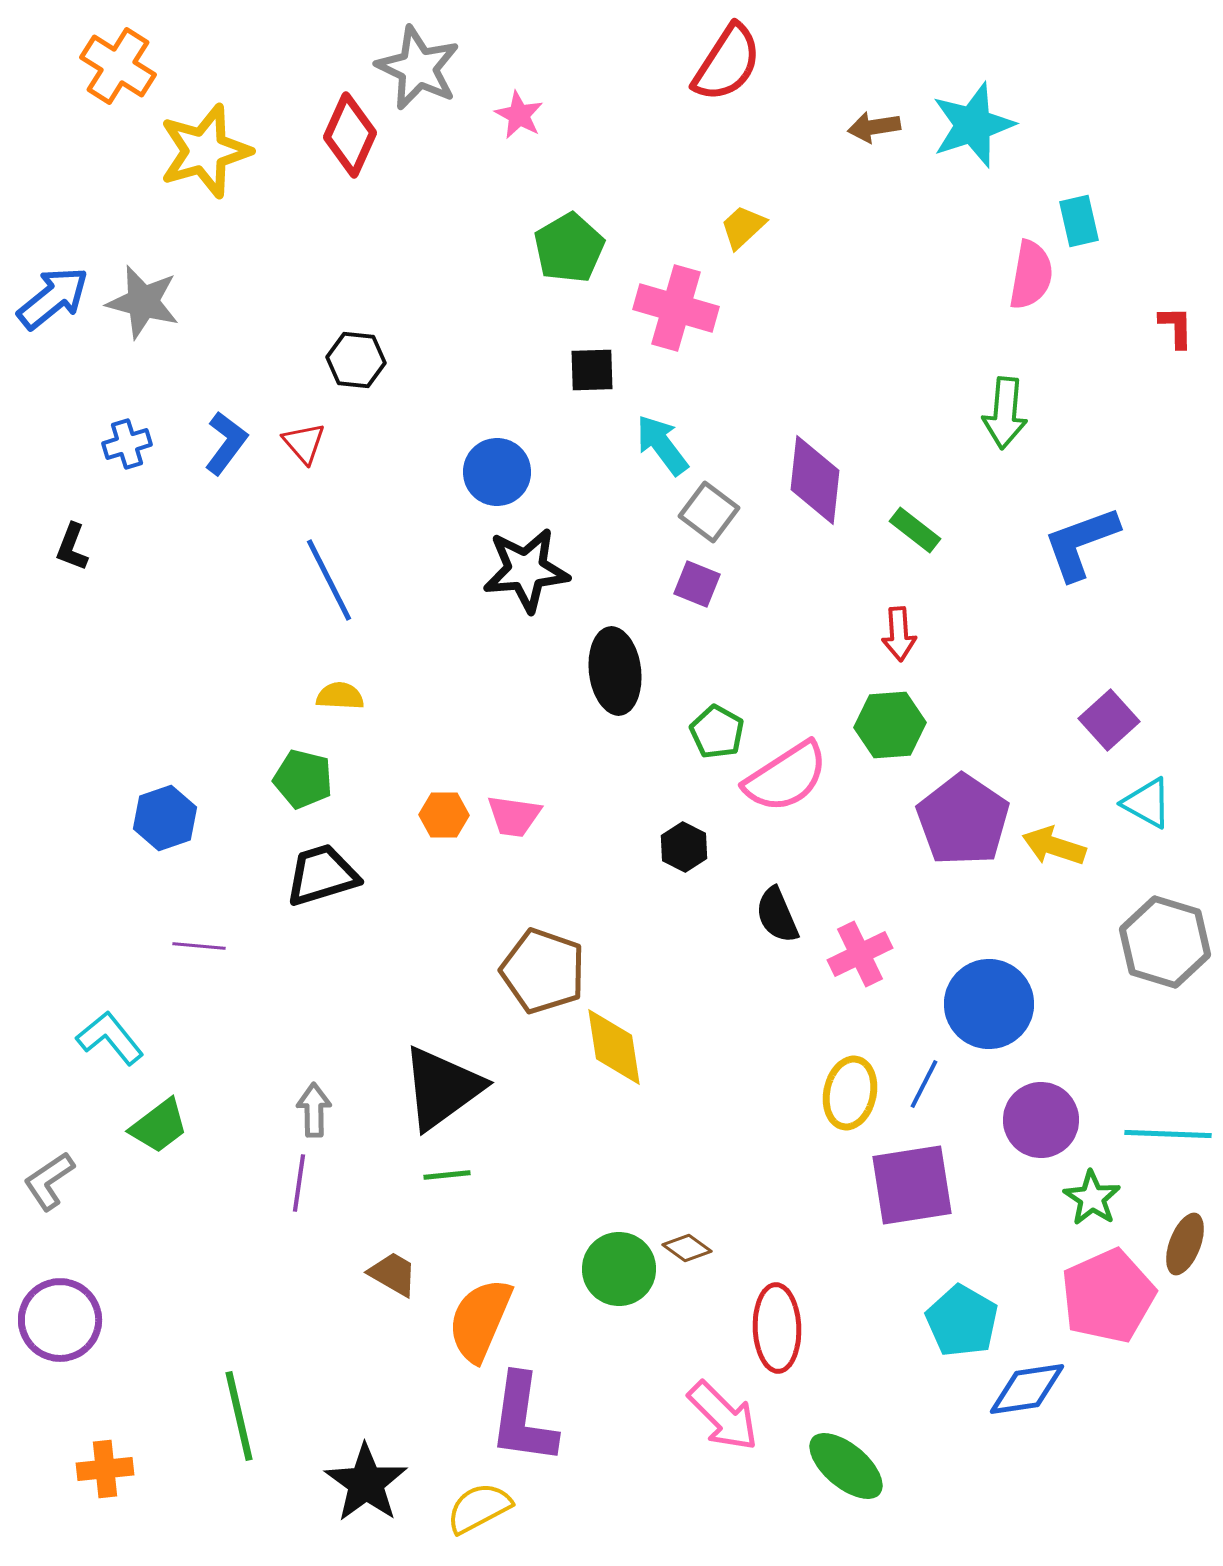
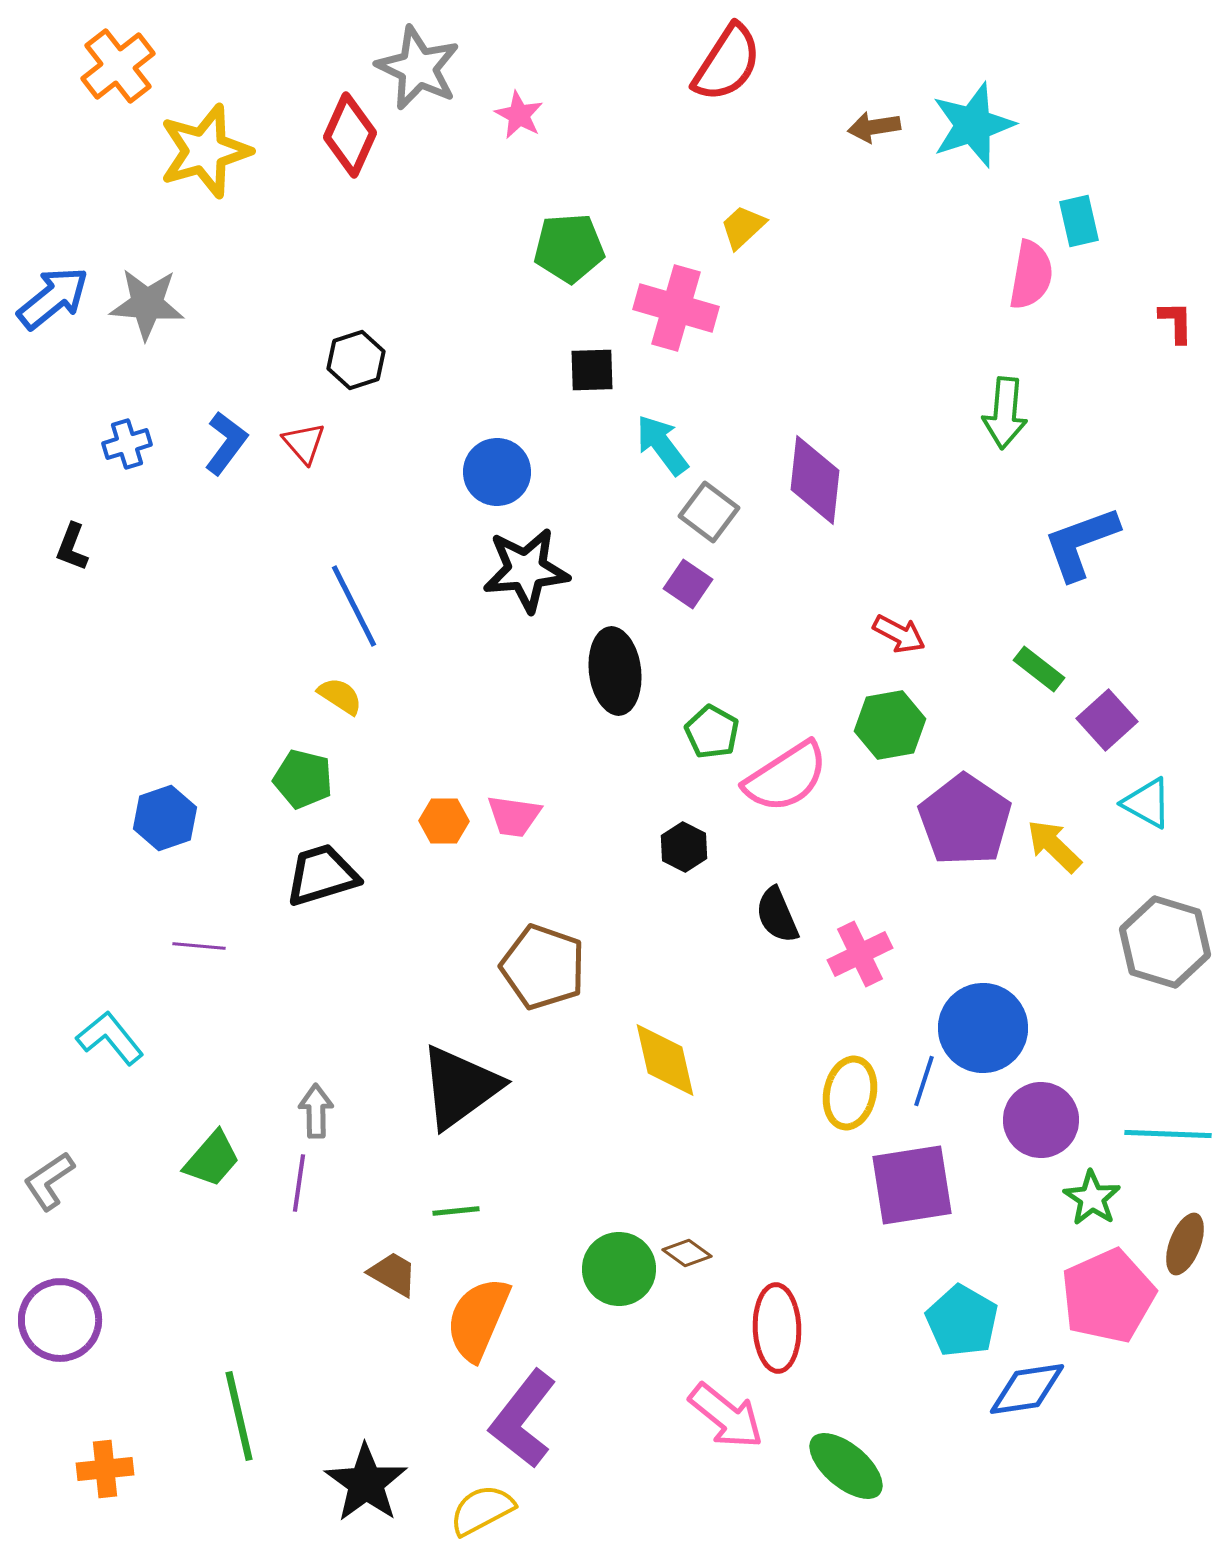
orange cross at (118, 66): rotated 20 degrees clockwise
green pentagon at (569, 248): rotated 26 degrees clockwise
gray star at (143, 302): moved 4 px right, 2 px down; rotated 10 degrees counterclockwise
red L-shape at (1176, 327): moved 5 px up
black hexagon at (356, 360): rotated 24 degrees counterclockwise
green rectangle at (915, 530): moved 124 px right, 139 px down
blue line at (329, 580): moved 25 px right, 26 px down
purple square at (697, 584): moved 9 px left; rotated 12 degrees clockwise
red arrow at (899, 634): rotated 58 degrees counterclockwise
yellow semicircle at (340, 696): rotated 30 degrees clockwise
purple square at (1109, 720): moved 2 px left
green hexagon at (890, 725): rotated 6 degrees counterclockwise
green pentagon at (717, 732): moved 5 px left
orange hexagon at (444, 815): moved 6 px down
purple pentagon at (963, 820): moved 2 px right
yellow arrow at (1054, 846): rotated 26 degrees clockwise
brown pentagon at (543, 971): moved 4 px up
blue circle at (989, 1004): moved 6 px left, 24 px down
yellow diamond at (614, 1047): moved 51 px right, 13 px down; rotated 4 degrees counterclockwise
blue line at (924, 1084): moved 3 px up; rotated 9 degrees counterclockwise
black triangle at (442, 1088): moved 18 px right, 1 px up
gray arrow at (314, 1110): moved 2 px right, 1 px down
green trapezoid at (159, 1126): moved 53 px right, 33 px down; rotated 12 degrees counterclockwise
green line at (447, 1175): moved 9 px right, 36 px down
brown diamond at (687, 1248): moved 5 px down
orange semicircle at (480, 1320): moved 2 px left, 1 px up
pink arrow at (723, 1416): moved 3 px right; rotated 6 degrees counterclockwise
purple L-shape at (523, 1419): rotated 30 degrees clockwise
yellow semicircle at (479, 1508): moved 3 px right, 2 px down
